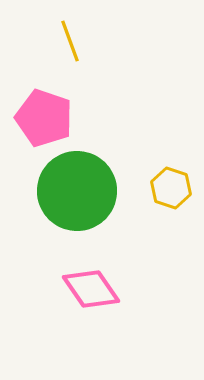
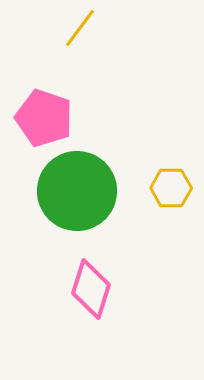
yellow line: moved 10 px right, 13 px up; rotated 57 degrees clockwise
yellow hexagon: rotated 18 degrees counterclockwise
pink diamond: rotated 52 degrees clockwise
